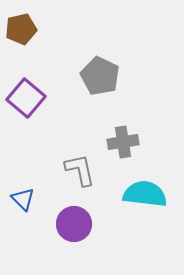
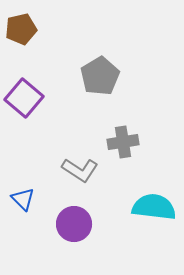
gray pentagon: rotated 15 degrees clockwise
purple square: moved 2 px left
gray L-shape: rotated 135 degrees clockwise
cyan semicircle: moved 9 px right, 13 px down
